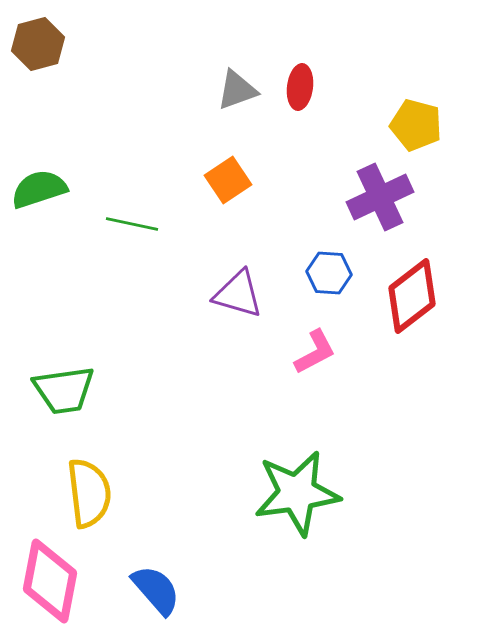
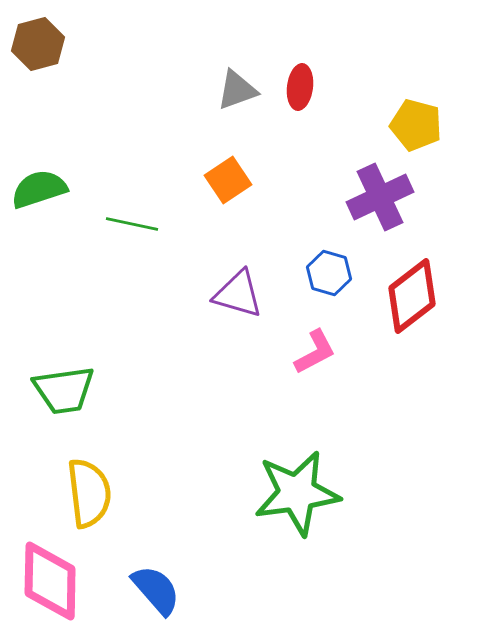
blue hexagon: rotated 12 degrees clockwise
pink diamond: rotated 10 degrees counterclockwise
